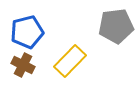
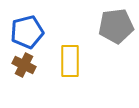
yellow rectangle: rotated 44 degrees counterclockwise
brown cross: moved 1 px right
